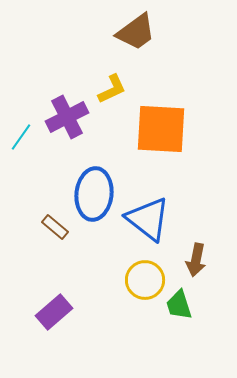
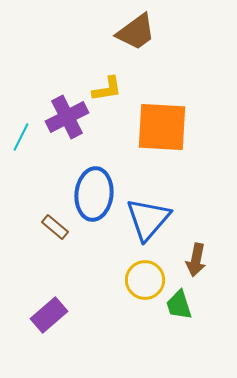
yellow L-shape: moved 5 px left; rotated 16 degrees clockwise
orange square: moved 1 px right, 2 px up
cyan line: rotated 8 degrees counterclockwise
blue triangle: rotated 33 degrees clockwise
purple rectangle: moved 5 px left, 3 px down
